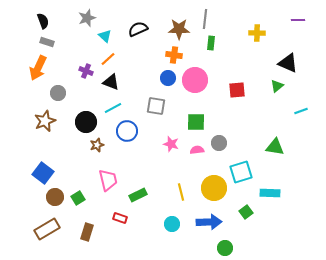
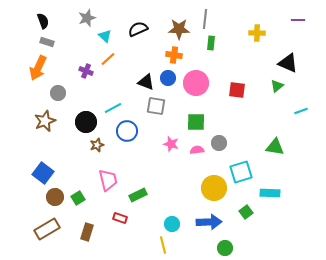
pink circle at (195, 80): moved 1 px right, 3 px down
black triangle at (111, 82): moved 35 px right
red square at (237, 90): rotated 12 degrees clockwise
yellow line at (181, 192): moved 18 px left, 53 px down
